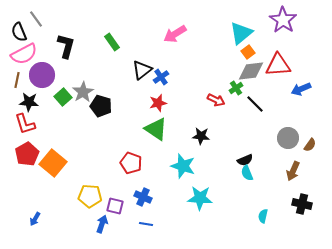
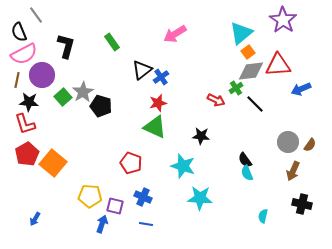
gray line at (36, 19): moved 4 px up
green triangle at (156, 129): moved 1 px left, 2 px up; rotated 10 degrees counterclockwise
gray circle at (288, 138): moved 4 px down
black semicircle at (245, 160): rotated 77 degrees clockwise
